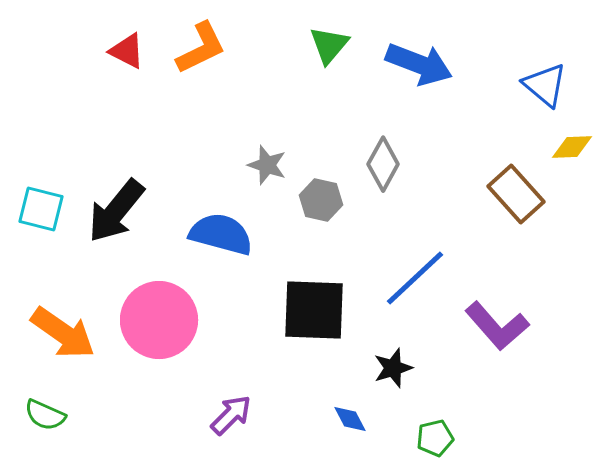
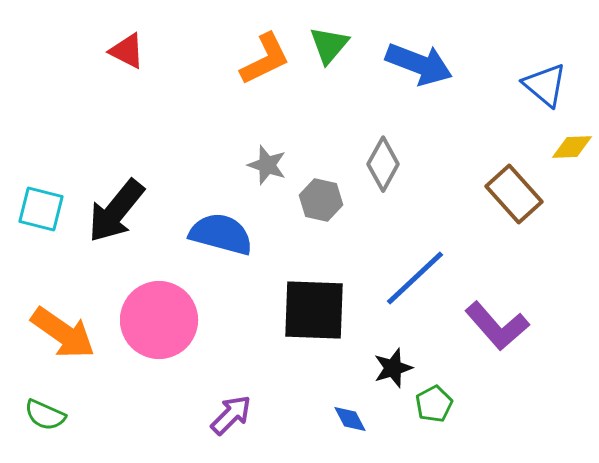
orange L-shape: moved 64 px right, 11 px down
brown rectangle: moved 2 px left
green pentagon: moved 1 px left, 34 px up; rotated 15 degrees counterclockwise
